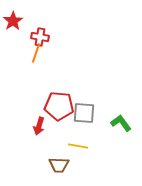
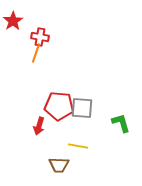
gray square: moved 2 px left, 5 px up
green L-shape: rotated 20 degrees clockwise
